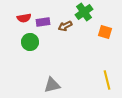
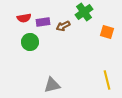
brown arrow: moved 2 px left
orange square: moved 2 px right
